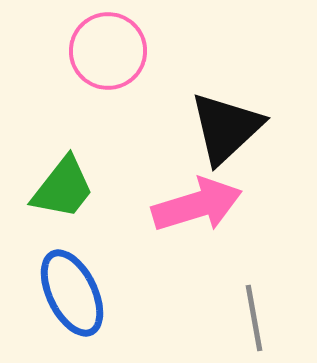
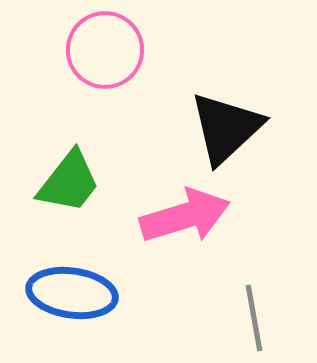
pink circle: moved 3 px left, 1 px up
green trapezoid: moved 6 px right, 6 px up
pink arrow: moved 12 px left, 11 px down
blue ellipse: rotated 56 degrees counterclockwise
